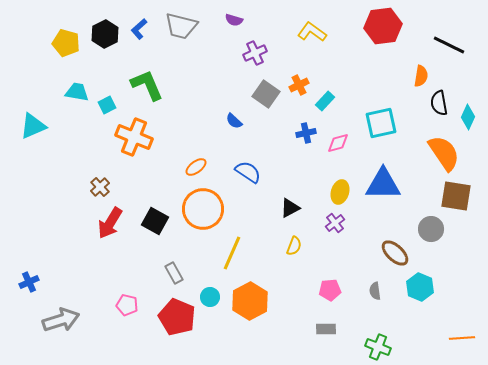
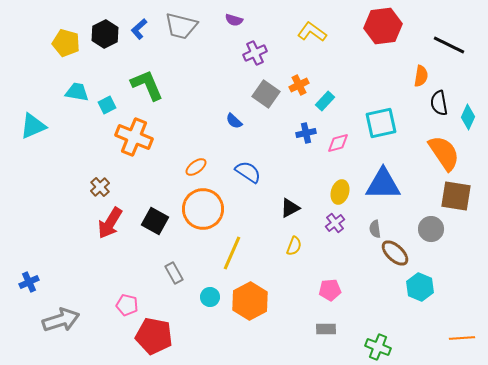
gray semicircle at (375, 291): moved 62 px up
red pentagon at (177, 317): moved 23 px left, 19 px down; rotated 12 degrees counterclockwise
